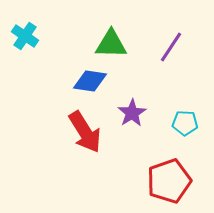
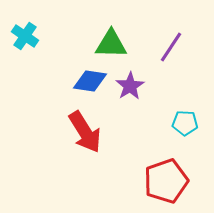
purple star: moved 2 px left, 27 px up
red pentagon: moved 3 px left
